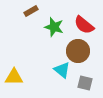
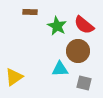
brown rectangle: moved 1 px left, 1 px down; rotated 32 degrees clockwise
green star: moved 3 px right, 1 px up; rotated 12 degrees clockwise
cyan triangle: moved 2 px left, 1 px up; rotated 42 degrees counterclockwise
yellow triangle: rotated 36 degrees counterclockwise
gray square: moved 1 px left
